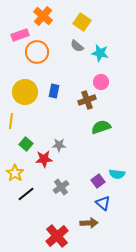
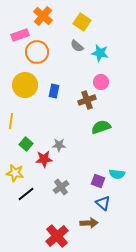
yellow circle: moved 7 px up
yellow star: rotated 24 degrees counterclockwise
purple square: rotated 32 degrees counterclockwise
